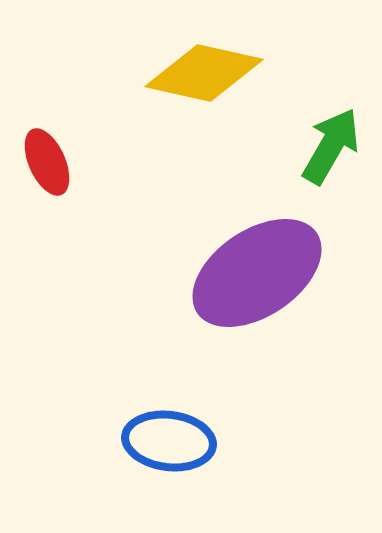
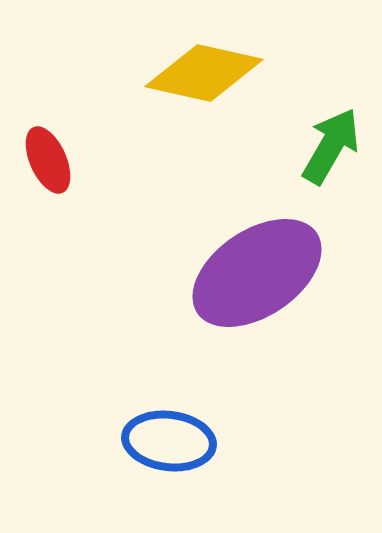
red ellipse: moved 1 px right, 2 px up
